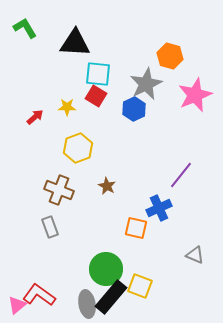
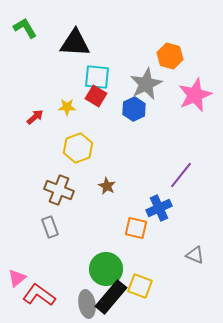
cyan square: moved 1 px left, 3 px down
pink triangle: moved 27 px up
